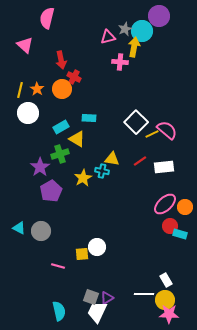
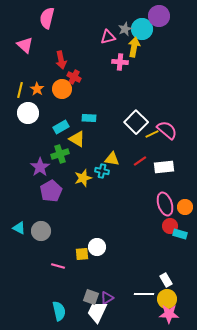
cyan circle at (142, 31): moved 2 px up
yellow star at (83, 178): rotated 12 degrees clockwise
pink ellipse at (165, 204): rotated 65 degrees counterclockwise
yellow circle at (165, 300): moved 2 px right, 1 px up
